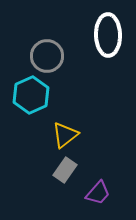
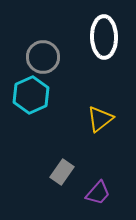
white ellipse: moved 4 px left, 2 px down
gray circle: moved 4 px left, 1 px down
yellow triangle: moved 35 px right, 16 px up
gray rectangle: moved 3 px left, 2 px down
